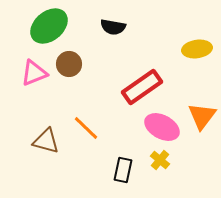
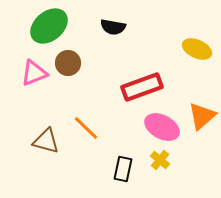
yellow ellipse: rotated 32 degrees clockwise
brown circle: moved 1 px left, 1 px up
red rectangle: rotated 15 degrees clockwise
orange triangle: rotated 12 degrees clockwise
black rectangle: moved 1 px up
